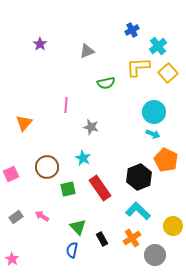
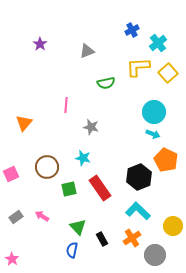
cyan cross: moved 3 px up
cyan star: rotated 14 degrees counterclockwise
green square: moved 1 px right
